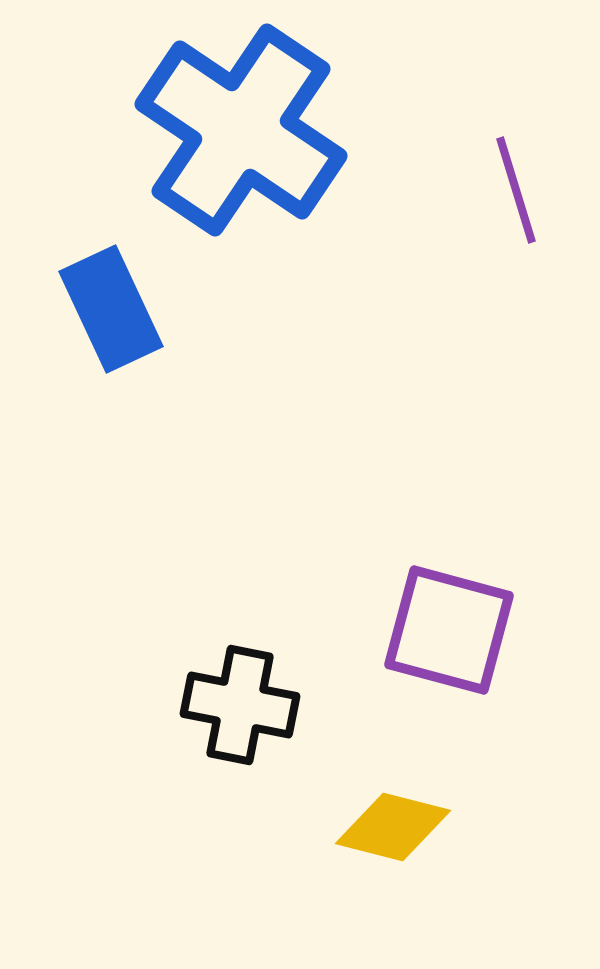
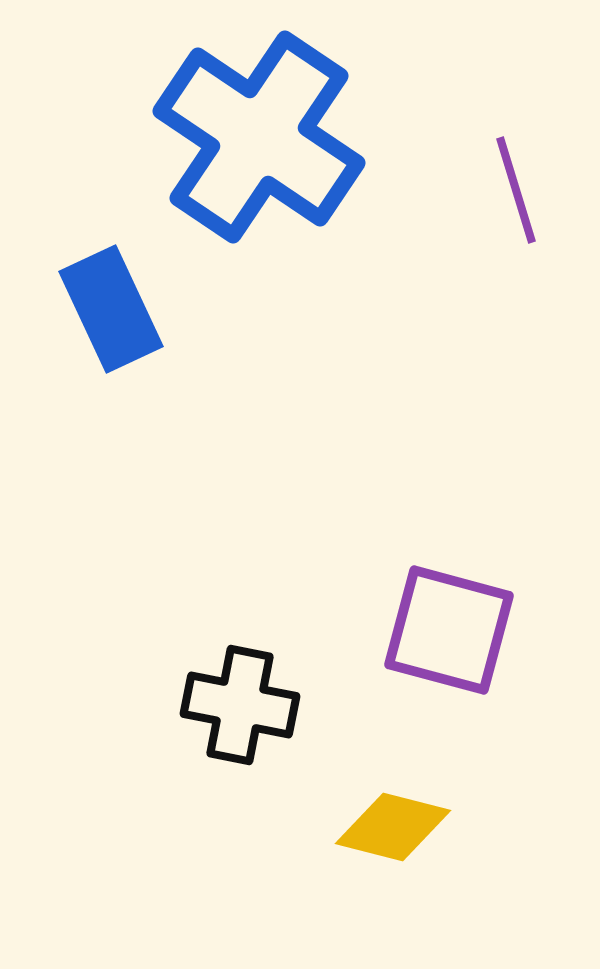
blue cross: moved 18 px right, 7 px down
